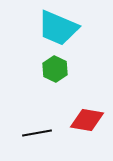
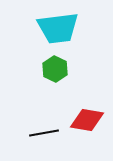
cyan trapezoid: rotated 30 degrees counterclockwise
black line: moved 7 px right
